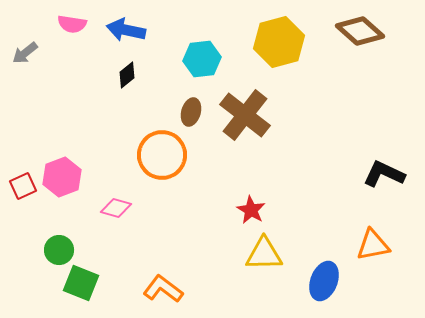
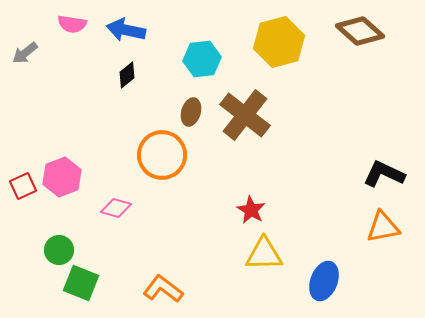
orange triangle: moved 10 px right, 18 px up
